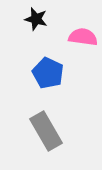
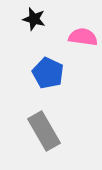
black star: moved 2 px left
gray rectangle: moved 2 px left
